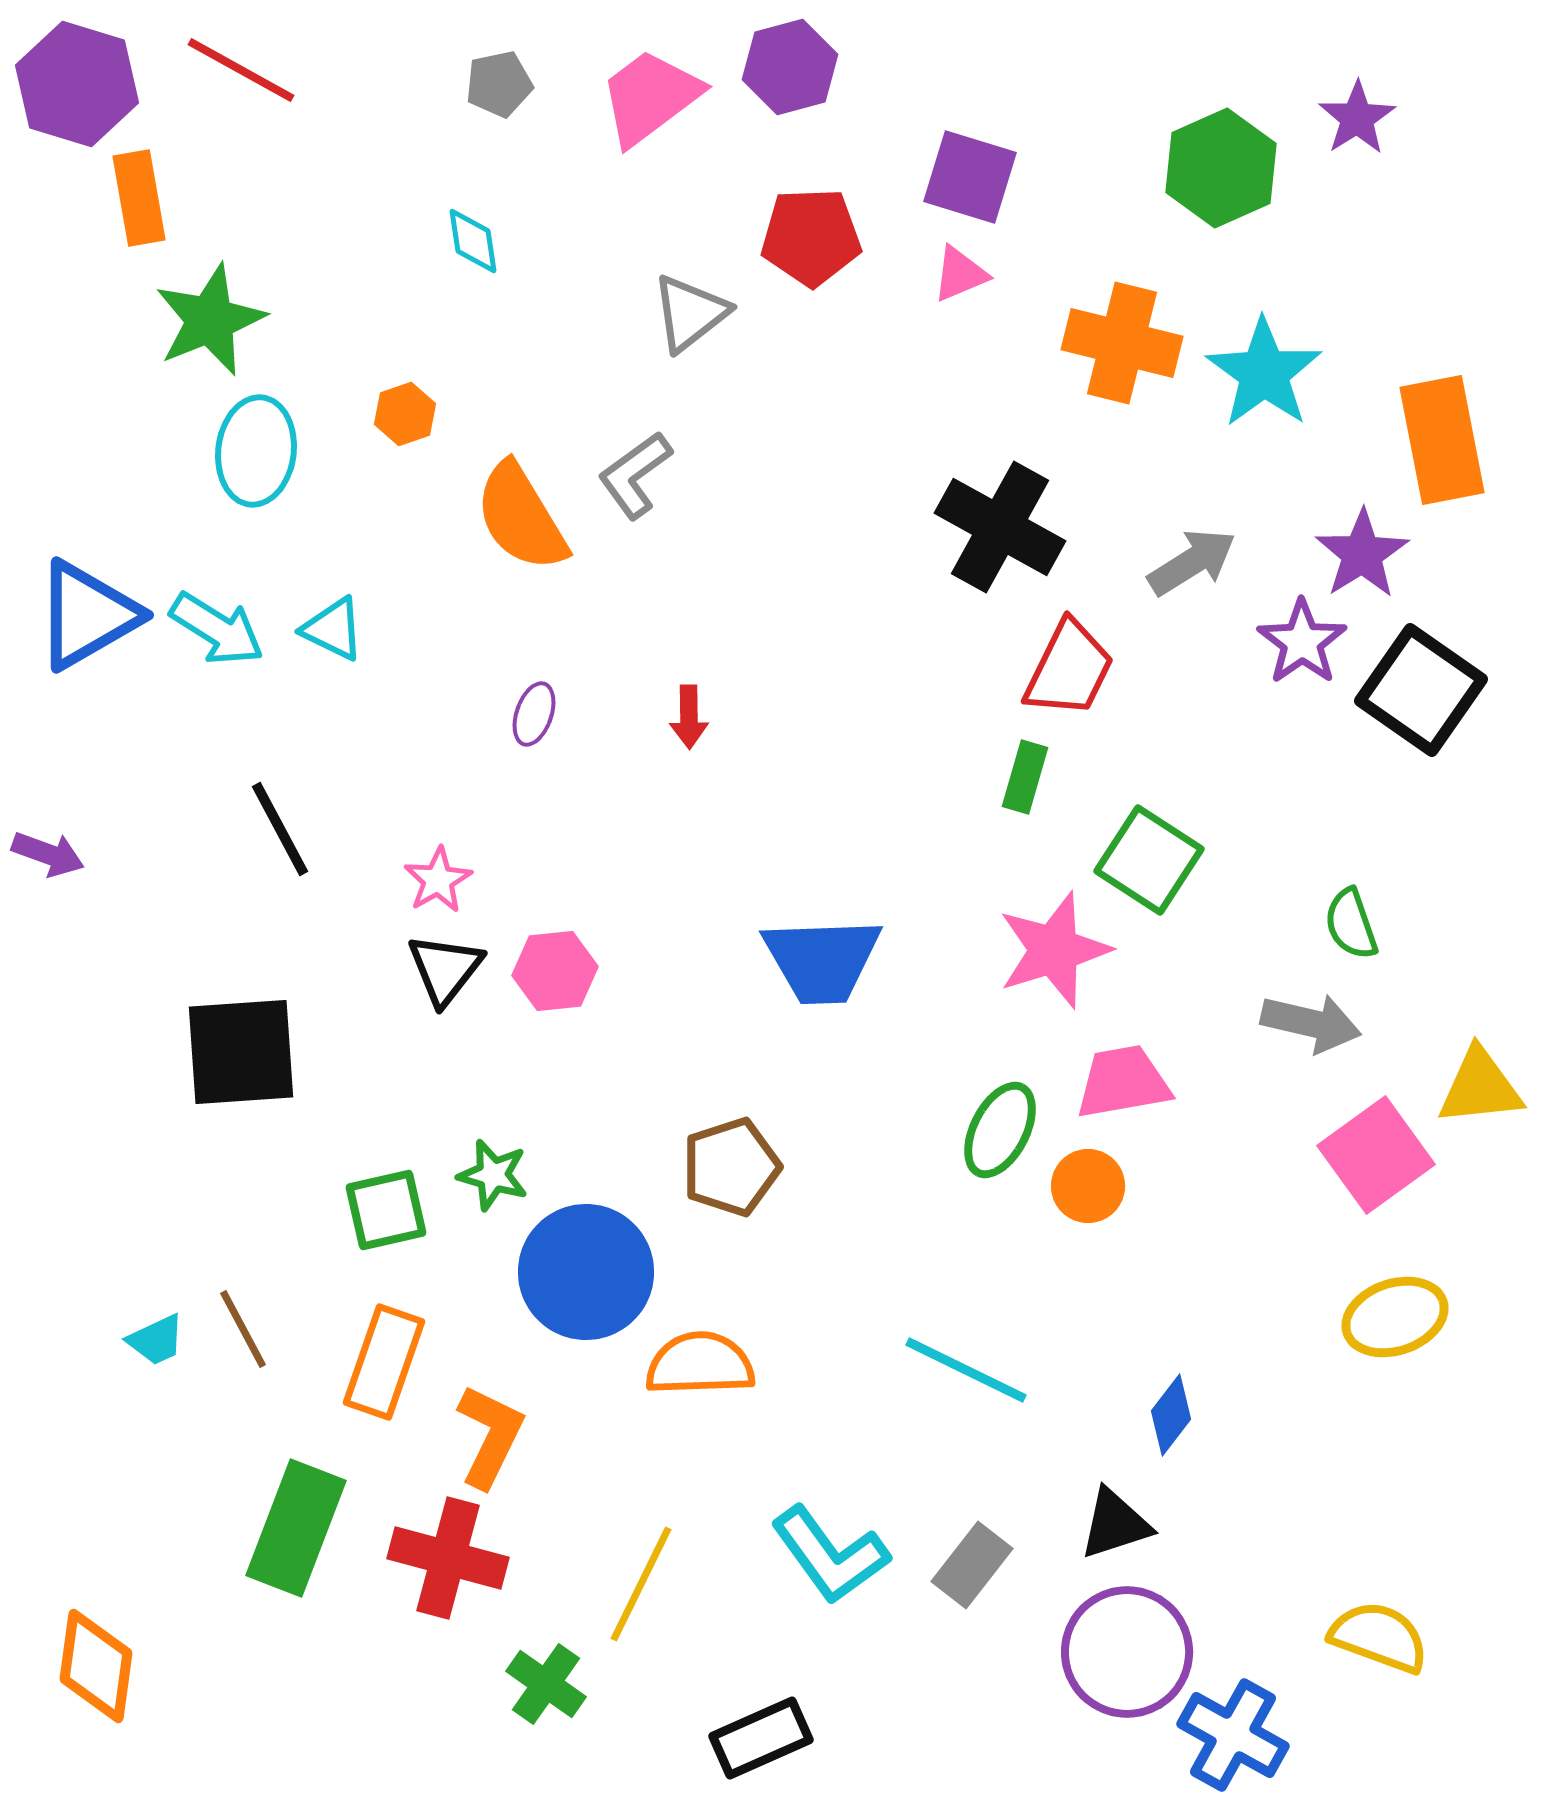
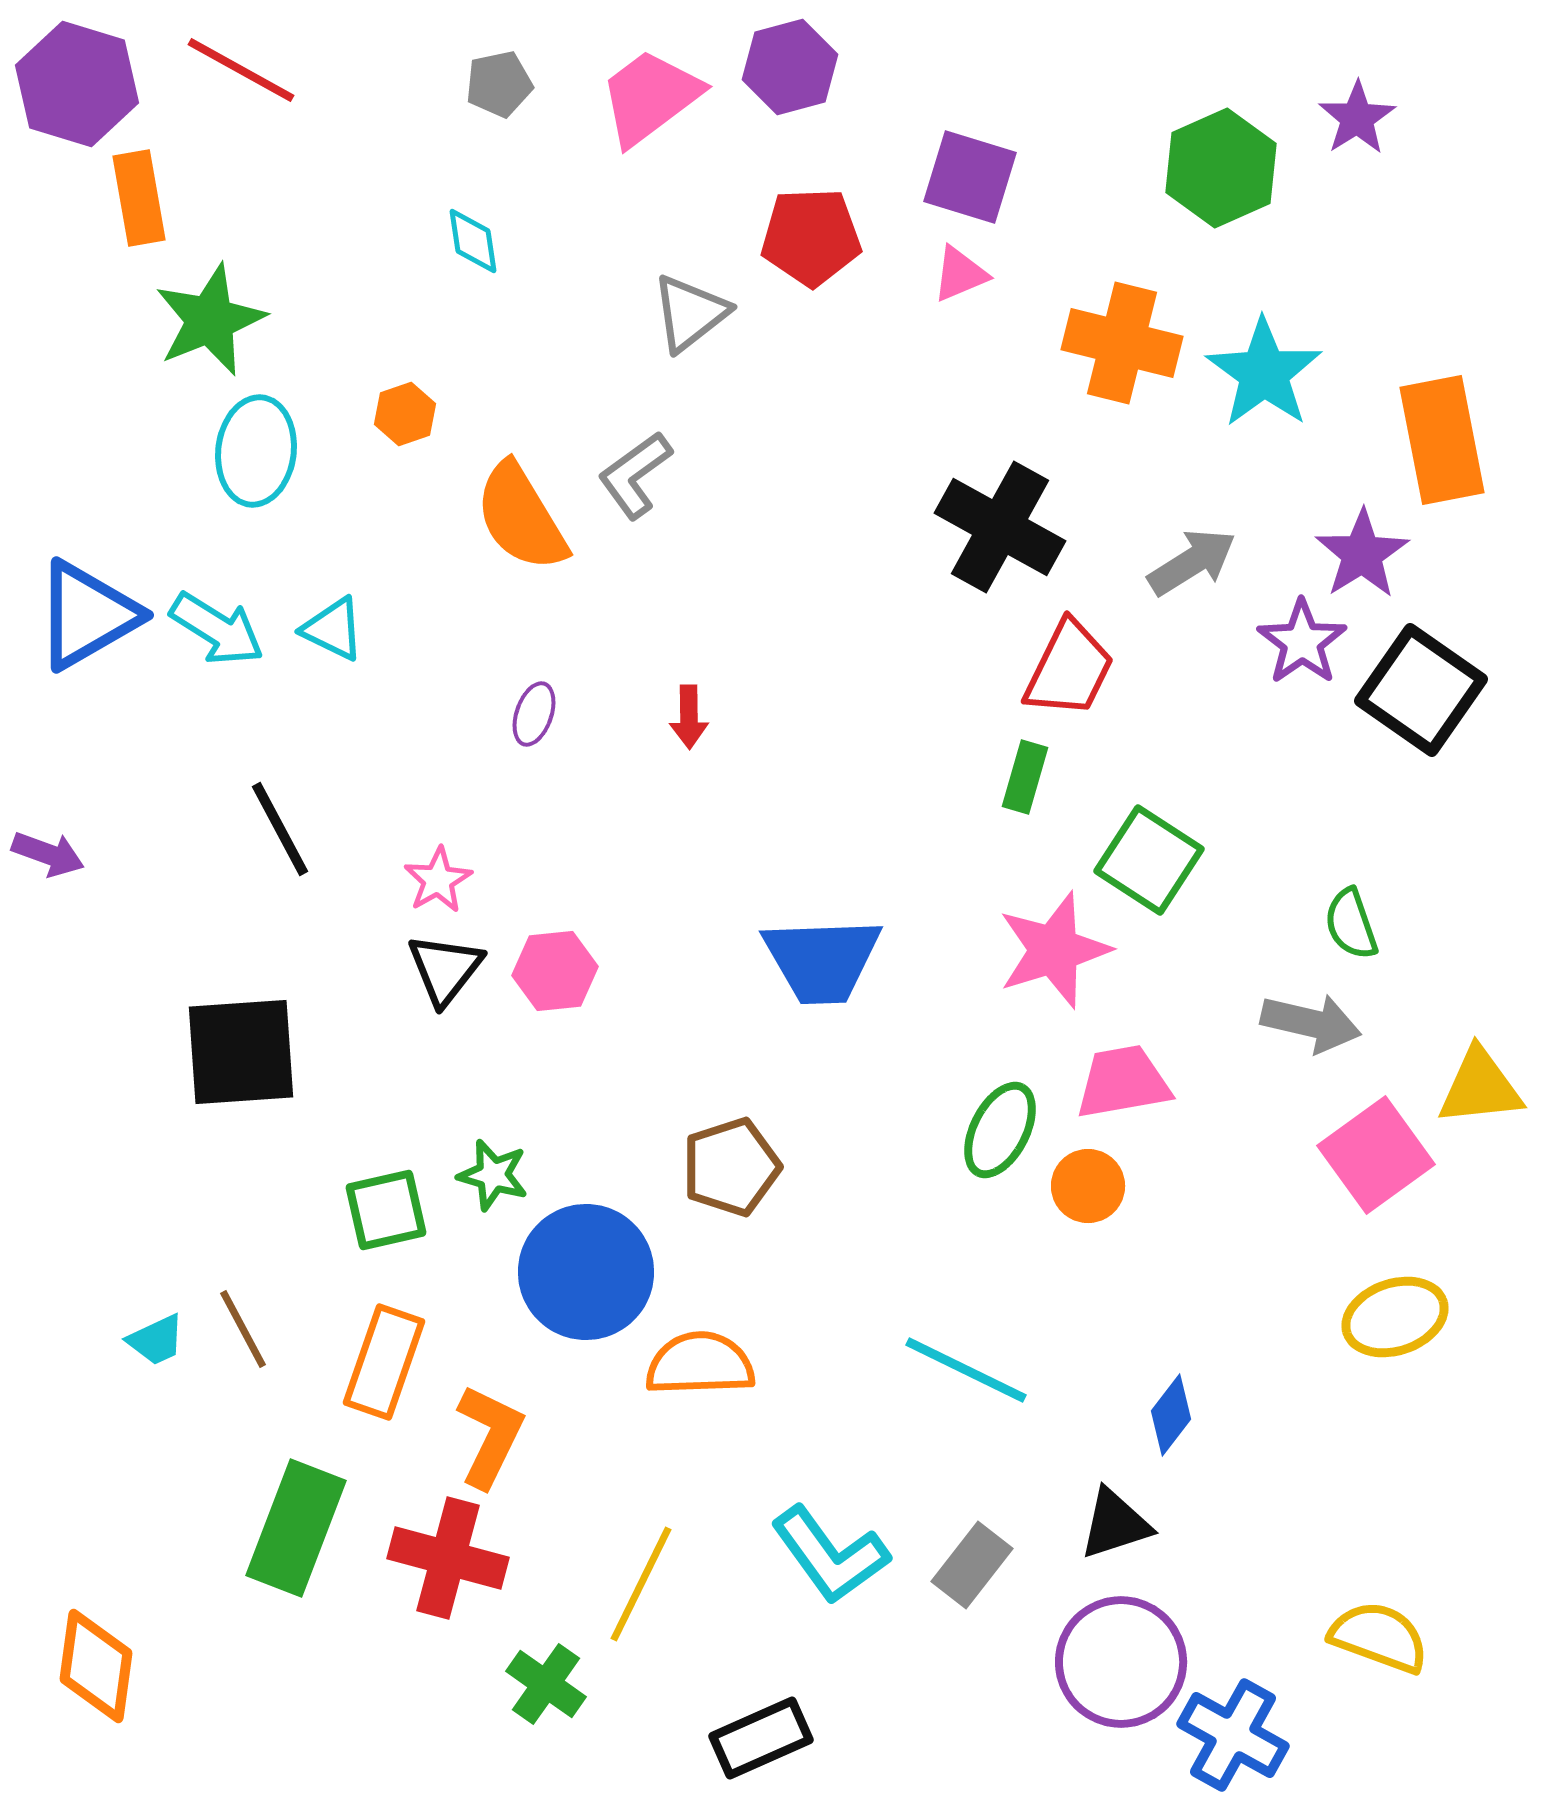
purple circle at (1127, 1652): moved 6 px left, 10 px down
